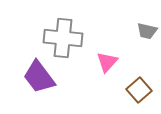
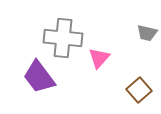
gray trapezoid: moved 2 px down
pink triangle: moved 8 px left, 4 px up
